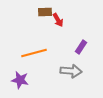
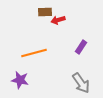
red arrow: rotated 104 degrees clockwise
gray arrow: moved 10 px right, 12 px down; rotated 50 degrees clockwise
